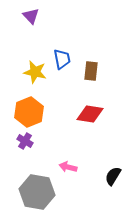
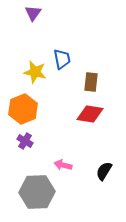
purple triangle: moved 2 px right, 3 px up; rotated 18 degrees clockwise
brown rectangle: moved 11 px down
orange hexagon: moved 6 px left, 3 px up
pink arrow: moved 5 px left, 2 px up
black semicircle: moved 9 px left, 5 px up
gray hexagon: rotated 12 degrees counterclockwise
